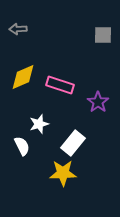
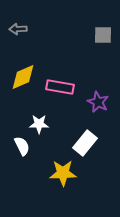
pink rectangle: moved 2 px down; rotated 8 degrees counterclockwise
purple star: rotated 10 degrees counterclockwise
white star: rotated 18 degrees clockwise
white rectangle: moved 12 px right
